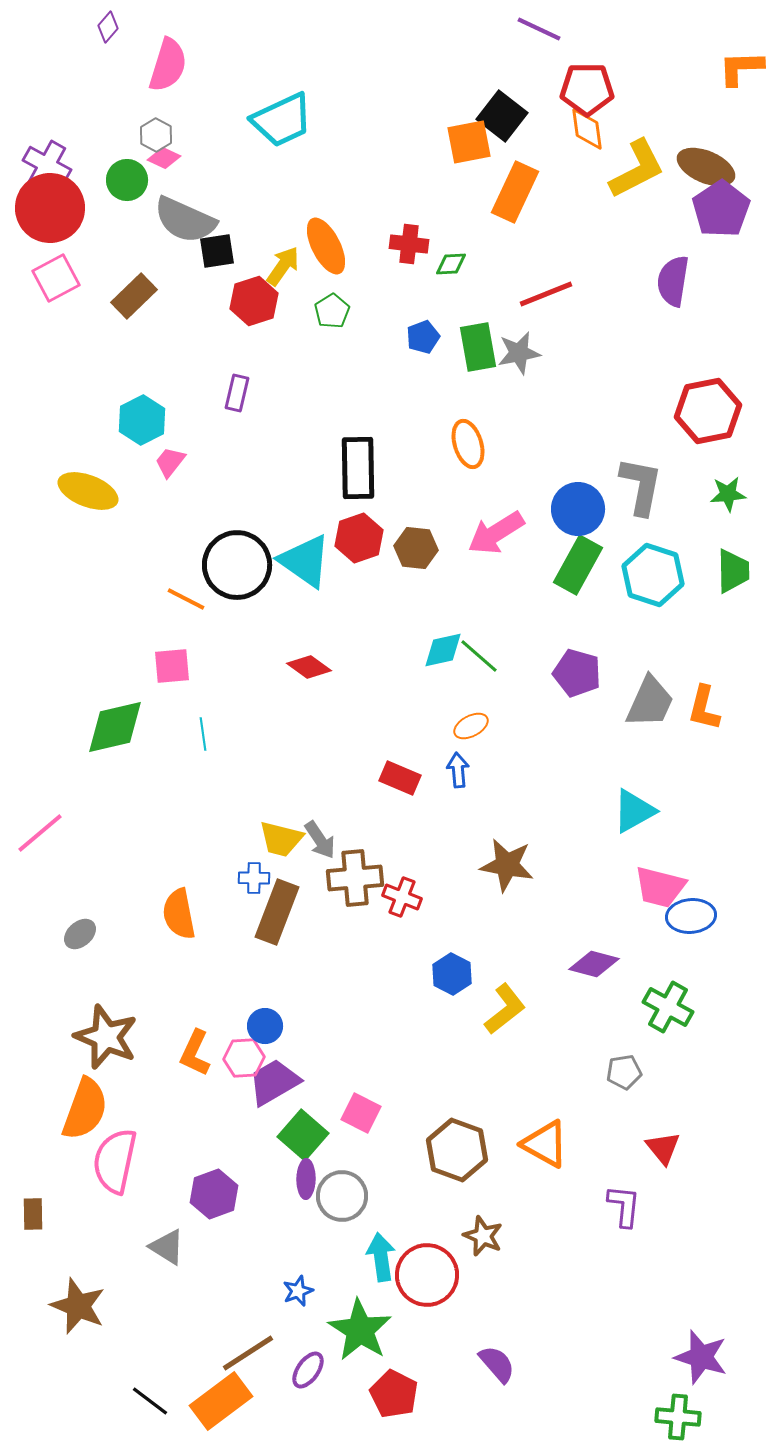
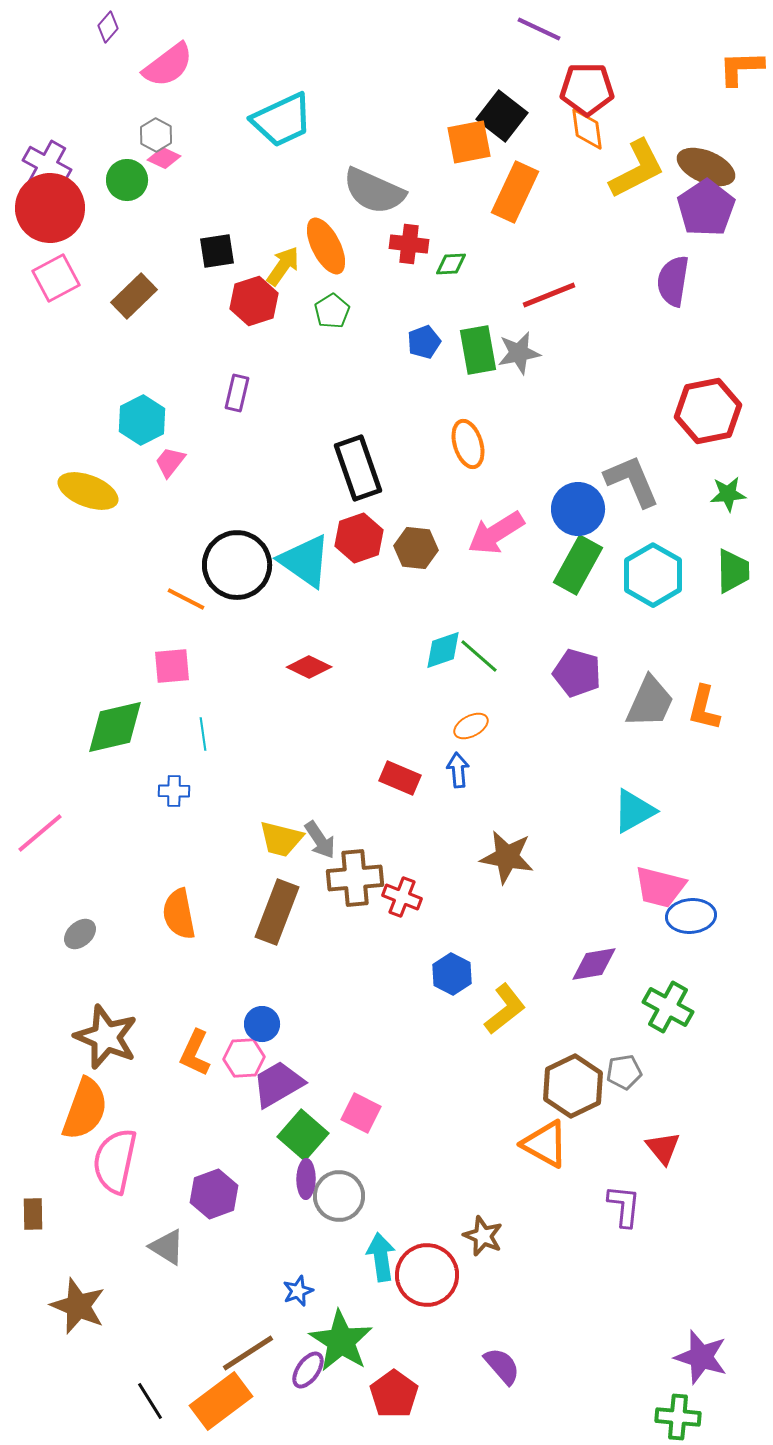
pink semicircle at (168, 65): rotated 36 degrees clockwise
purple pentagon at (721, 209): moved 15 px left, 1 px up
gray semicircle at (185, 220): moved 189 px right, 29 px up
red line at (546, 294): moved 3 px right, 1 px down
blue pentagon at (423, 337): moved 1 px right, 5 px down
green rectangle at (478, 347): moved 3 px down
black rectangle at (358, 468): rotated 18 degrees counterclockwise
gray L-shape at (641, 486): moved 9 px left, 5 px up; rotated 34 degrees counterclockwise
cyan hexagon at (653, 575): rotated 12 degrees clockwise
cyan diamond at (443, 650): rotated 6 degrees counterclockwise
red diamond at (309, 667): rotated 9 degrees counterclockwise
brown star at (507, 865): moved 8 px up
blue cross at (254, 878): moved 80 px left, 87 px up
purple diamond at (594, 964): rotated 24 degrees counterclockwise
blue circle at (265, 1026): moved 3 px left, 2 px up
purple trapezoid at (274, 1082): moved 4 px right, 2 px down
brown hexagon at (457, 1150): moved 116 px right, 64 px up; rotated 14 degrees clockwise
gray circle at (342, 1196): moved 3 px left
green star at (360, 1330): moved 19 px left, 11 px down
purple semicircle at (497, 1364): moved 5 px right, 2 px down
red pentagon at (394, 1394): rotated 9 degrees clockwise
black line at (150, 1401): rotated 21 degrees clockwise
